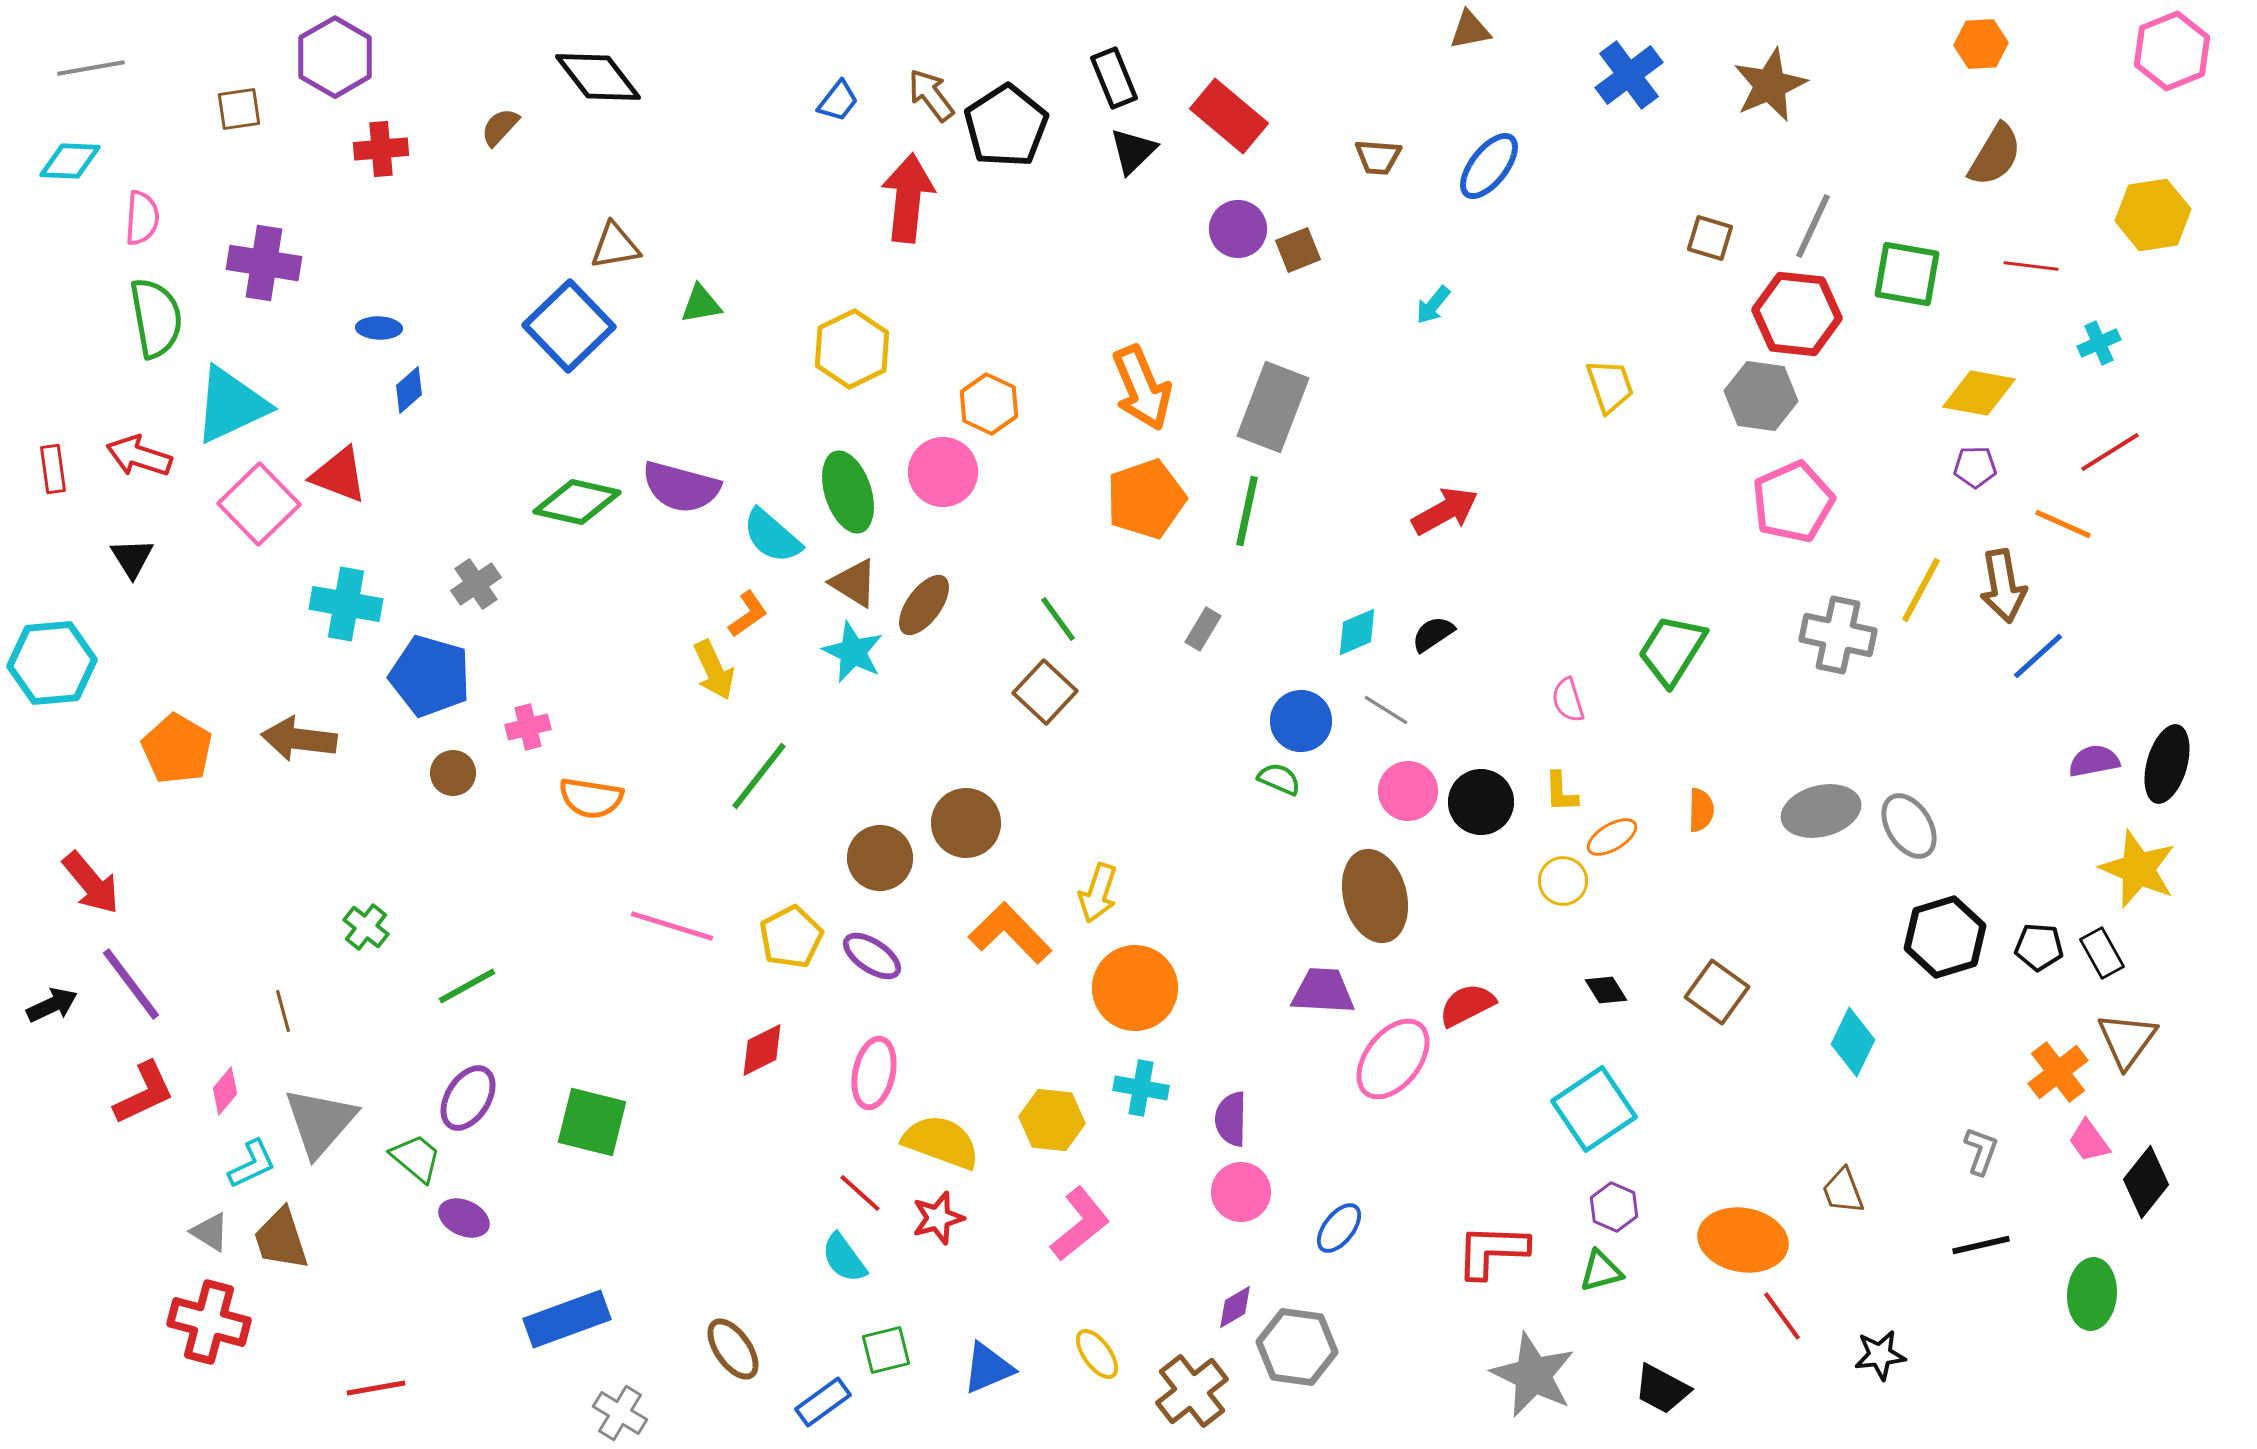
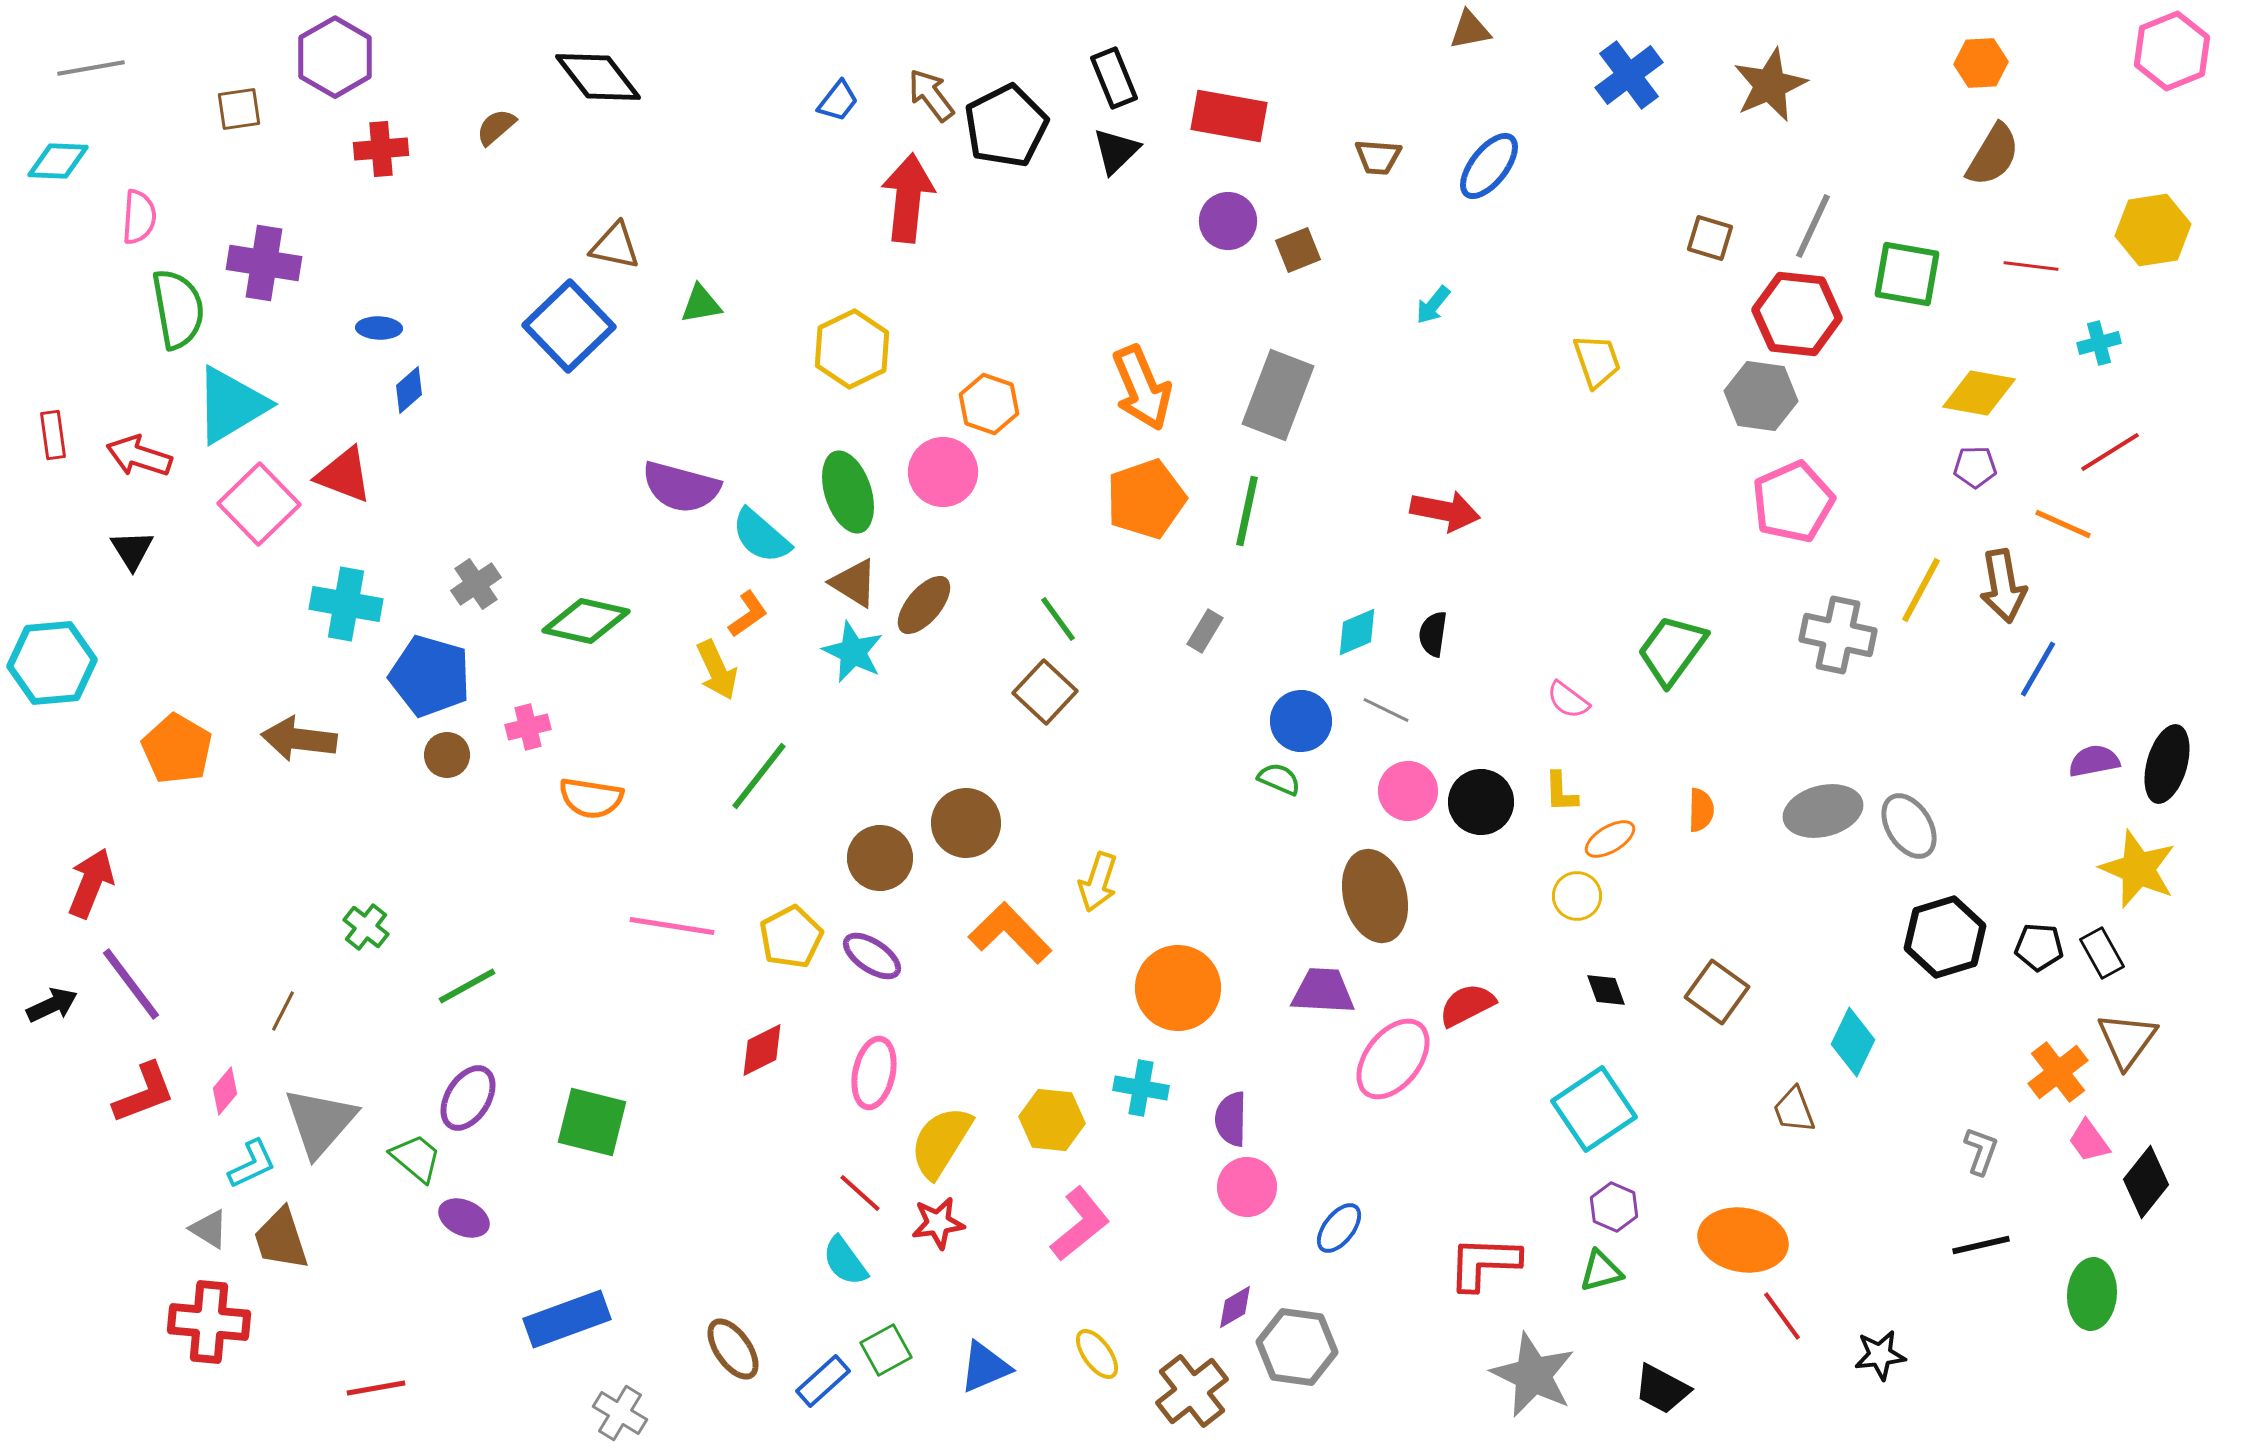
orange hexagon at (1981, 44): moved 19 px down
red rectangle at (1229, 116): rotated 30 degrees counterclockwise
black pentagon at (1006, 126): rotated 6 degrees clockwise
brown semicircle at (500, 127): moved 4 px left; rotated 6 degrees clockwise
black triangle at (1133, 151): moved 17 px left
brown semicircle at (1995, 155): moved 2 px left
cyan diamond at (70, 161): moved 12 px left
yellow hexagon at (2153, 215): moved 15 px down
pink semicircle at (142, 218): moved 3 px left, 1 px up
purple circle at (1238, 229): moved 10 px left, 8 px up
brown triangle at (615, 246): rotated 22 degrees clockwise
green semicircle at (156, 318): moved 22 px right, 9 px up
cyan cross at (2099, 343): rotated 9 degrees clockwise
yellow trapezoid at (1610, 386): moved 13 px left, 25 px up
orange hexagon at (989, 404): rotated 6 degrees counterclockwise
cyan triangle at (231, 405): rotated 6 degrees counterclockwise
gray rectangle at (1273, 407): moved 5 px right, 12 px up
red rectangle at (53, 469): moved 34 px up
red triangle at (339, 475): moved 5 px right
green diamond at (577, 502): moved 9 px right, 119 px down
red arrow at (1445, 511): rotated 40 degrees clockwise
cyan semicircle at (772, 536): moved 11 px left
black triangle at (132, 558): moved 8 px up
brown ellipse at (924, 605): rotated 4 degrees clockwise
gray rectangle at (1203, 629): moved 2 px right, 2 px down
black semicircle at (1433, 634): rotated 48 degrees counterclockwise
green trapezoid at (1672, 650): rotated 4 degrees clockwise
blue line at (2038, 656): moved 13 px down; rotated 18 degrees counterclockwise
yellow arrow at (714, 670): moved 3 px right
pink semicircle at (1568, 700): rotated 36 degrees counterclockwise
gray line at (1386, 710): rotated 6 degrees counterclockwise
brown circle at (453, 773): moved 6 px left, 18 px up
gray ellipse at (1821, 811): moved 2 px right
orange ellipse at (1612, 837): moved 2 px left, 2 px down
yellow circle at (1563, 881): moved 14 px right, 15 px down
red arrow at (91, 883): rotated 118 degrees counterclockwise
yellow arrow at (1098, 893): moved 11 px up
pink line at (672, 926): rotated 8 degrees counterclockwise
orange circle at (1135, 988): moved 43 px right
black diamond at (1606, 990): rotated 12 degrees clockwise
brown line at (283, 1011): rotated 42 degrees clockwise
red L-shape at (144, 1093): rotated 4 degrees clockwise
yellow semicircle at (941, 1142): rotated 78 degrees counterclockwise
brown trapezoid at (1843, 1191): moved 49 px left, 81 px up
pink circle at (1241, 1192): moved 6 px right, 5 px up
red star at (938, 1218): moved 5 px down; rotated 8 degrees clockwise
gray triangle at (210, 1232): moved 1 px left, 3 px up
red L-shape at (1492, 1251): moved 8 px left, 12 px down
cyan semicircle at (844, 1258): moved 1 px right, 3 px down
red cross at (209, 1322): rotated 10 degrees counterclockwise
green square at (886, 1350): rotated 15 degrees counterclockwise
blue triangle at (988, 1368): moved 3 px left, 1 px up
blue rectangle at (823, 1402): moved 21 px up; rotated 6 degrees counterclockwise
